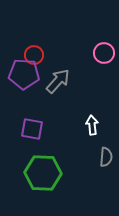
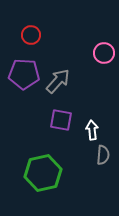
red circle: moved 3 px left, 20 px up
white arrow: moved 5 px down
purple square: moved 29 px right, 9 px up
gray semicircle: moved 3 px left, 2 px up
green hexagon: rotated 15 degrees counterclockwise
